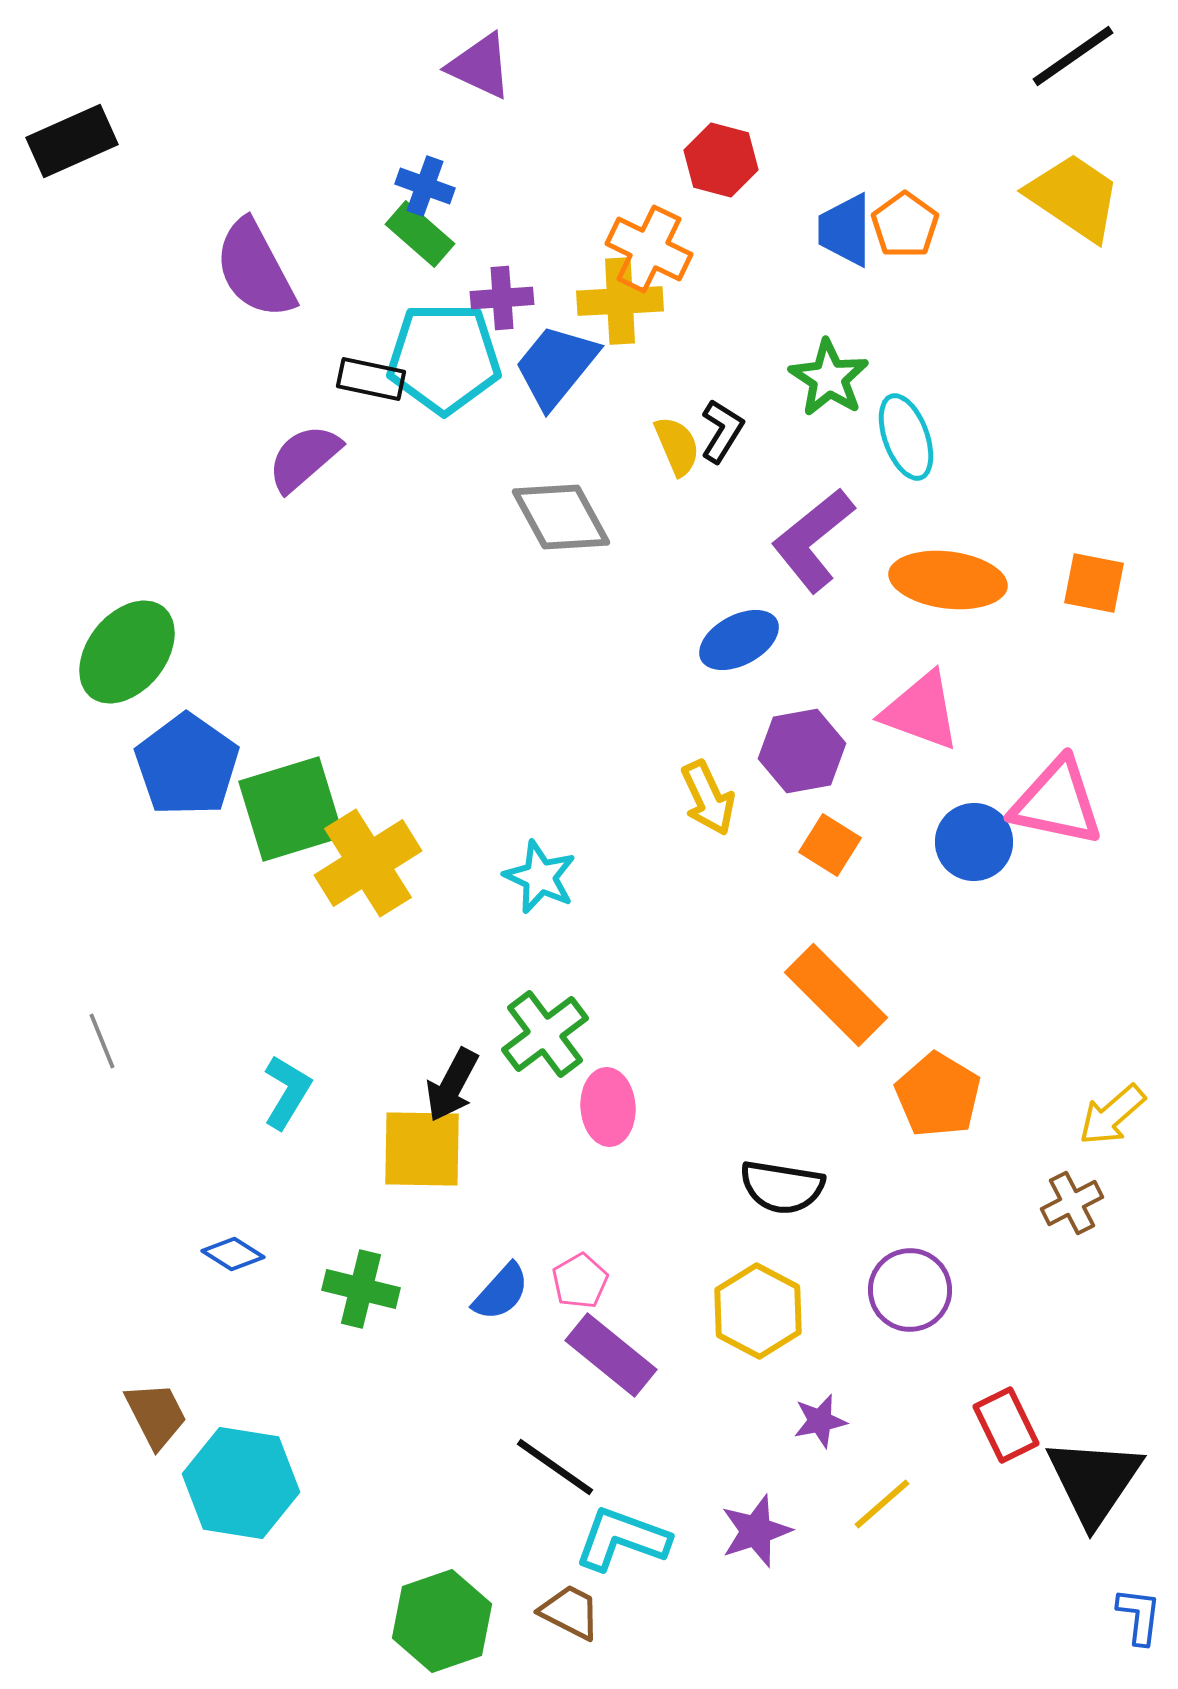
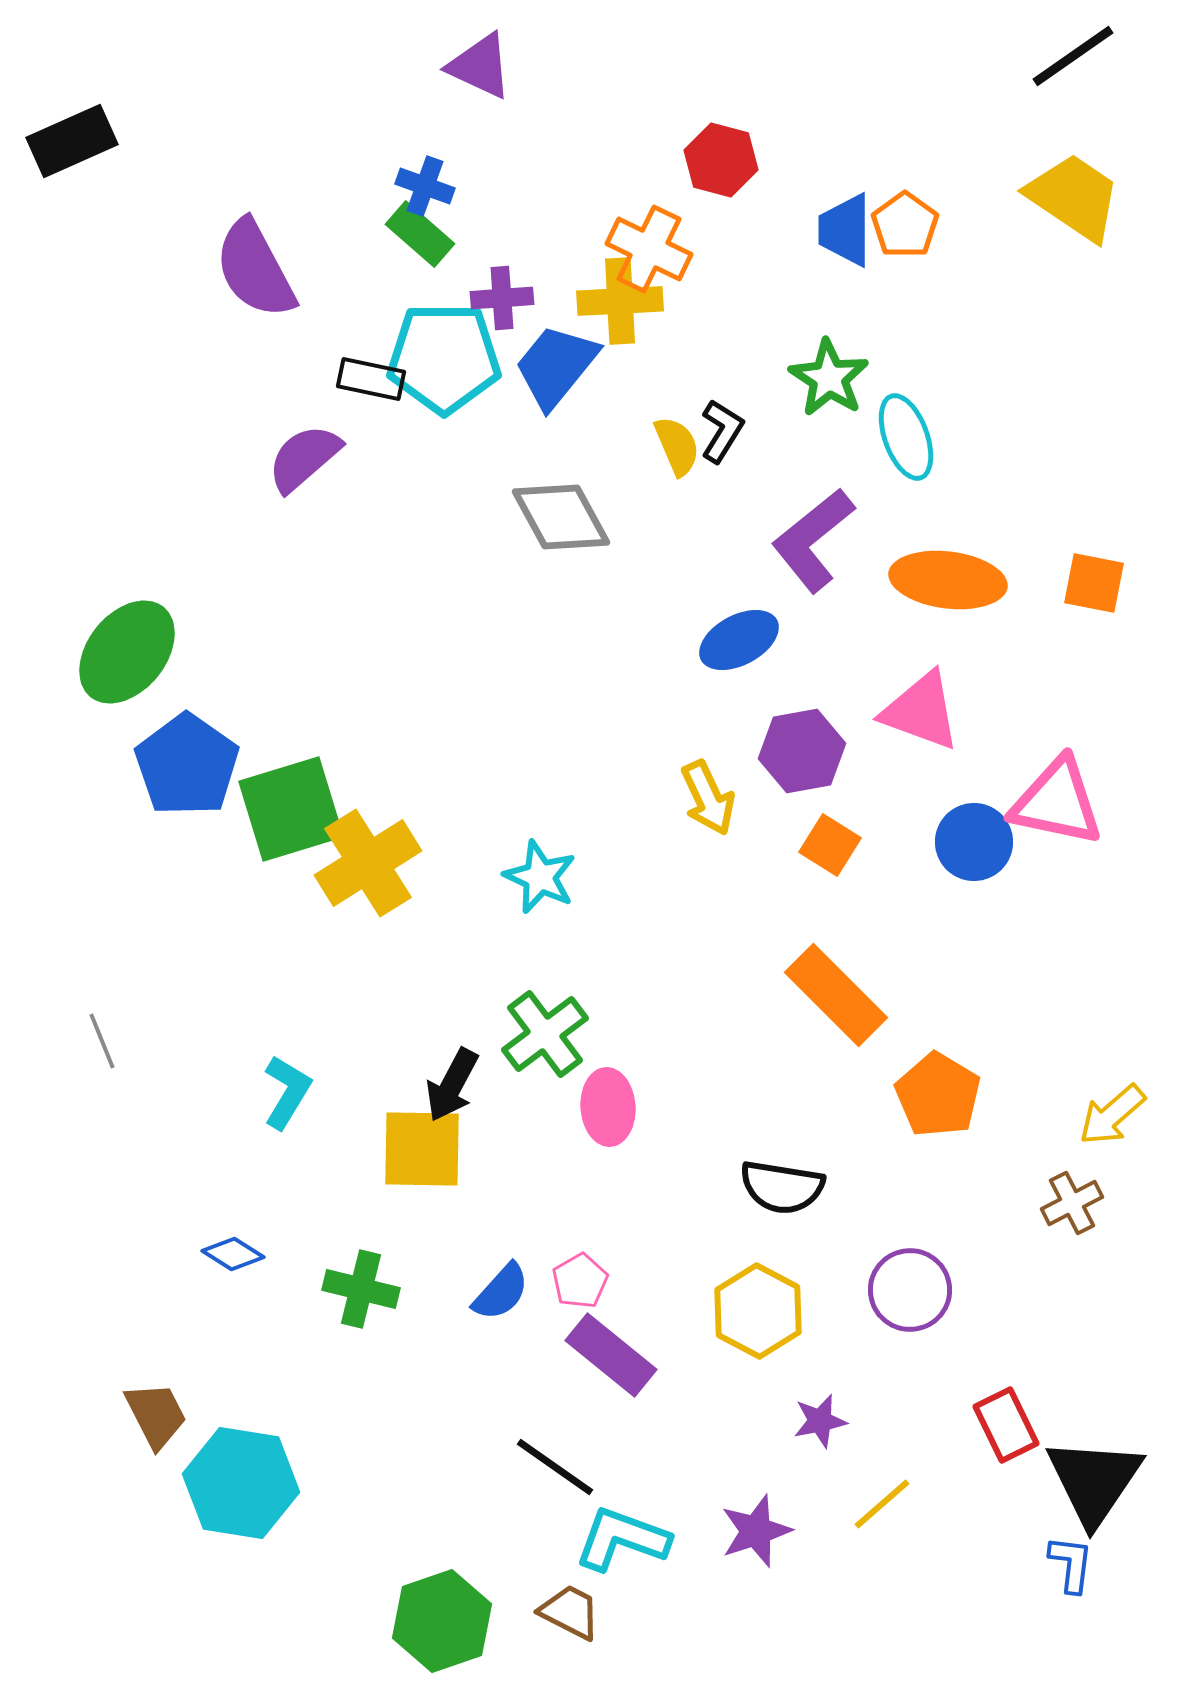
blue L-shape at (1139, 1616): moved 68 px left, 52 px up
